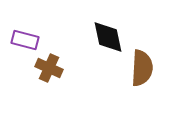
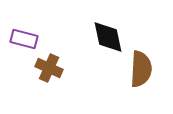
purple rectangle: moved 1 px left, 1 px up
brown semicircle: moved 1 px left, 1 px down
